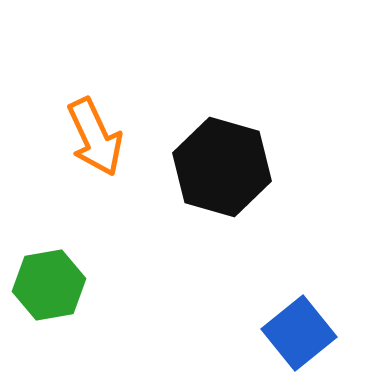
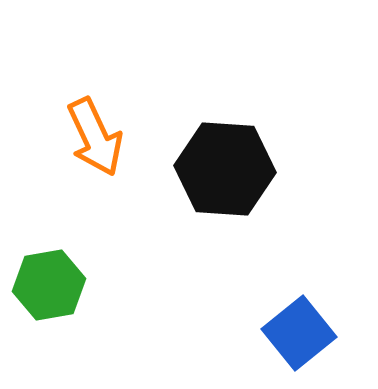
black hexagon: moved 3 px right, 2 px down; rotated 12 degrees counterclockwise
